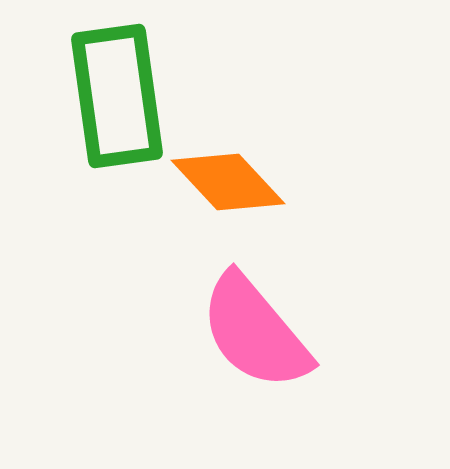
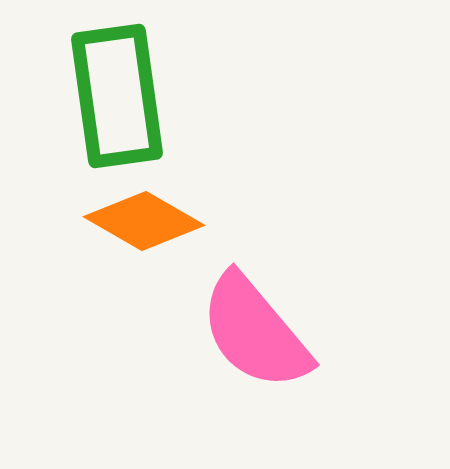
orange diamond: moved 84 px left, 39 px down; rotated 17 degrees counterclockwise
